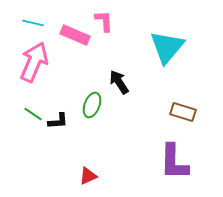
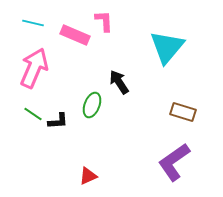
pink arrow: moved 6 px down
purple L-shape: rotated 54 degrees clockwise
